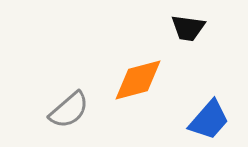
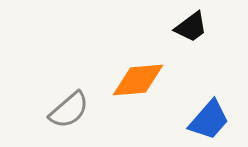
black trapezoid: moved 3 px right, 1 px up; rotated 45 degrees counterclockwise
orange diamond: rotated 10 degrees clockwise
